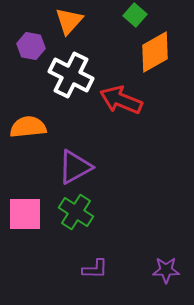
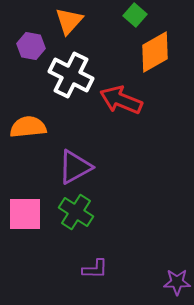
purple star: moved 11 px right, 12 px down
